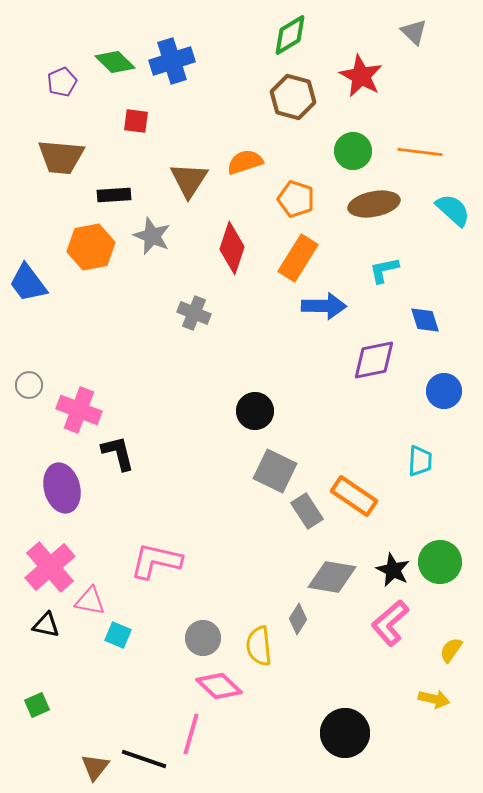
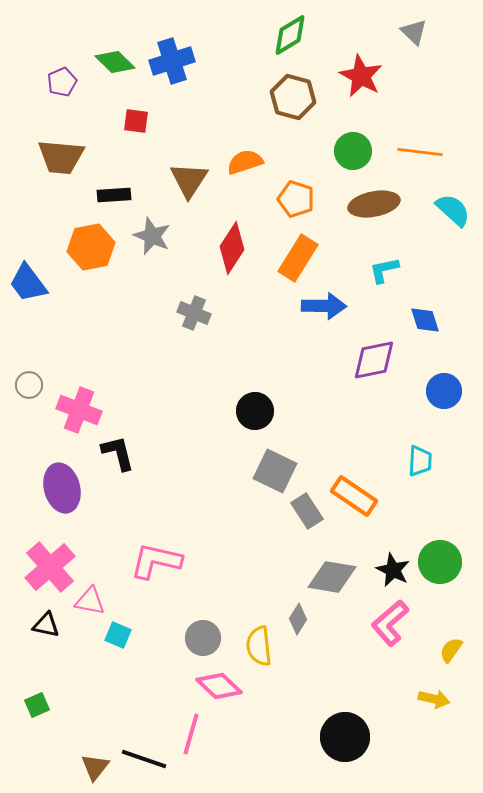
red diamond at (232, 248): rotated 15 degrees clockwise
black circle at (345, 733): moved 4 px down
